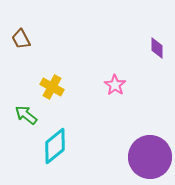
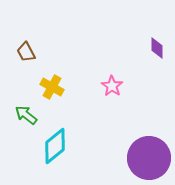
brown trapezoid: moved 5 px right, 13 px down
pink star: moved 3 px left, 1 px down
purple circle: moved 1 px left, 1 px down
